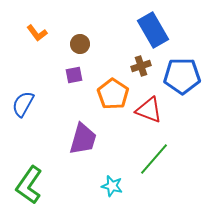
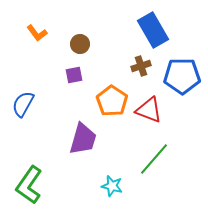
orange pentagon: moved 1 px left, 7 px down
